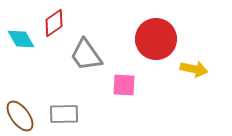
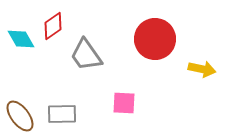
red diamond: moved 1 px left, 3 px down
red circle: moved 1 px left
yellow arrow: moved 8 px right
pink square: moved 18 px down
gray rectangle: moved 2 px left
